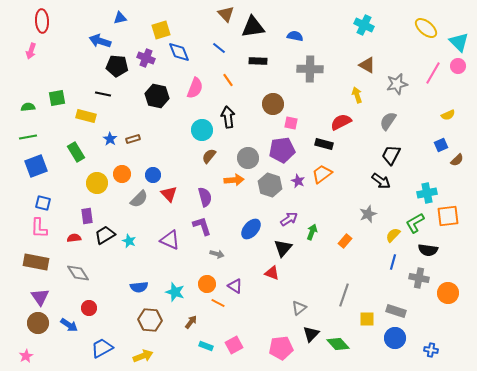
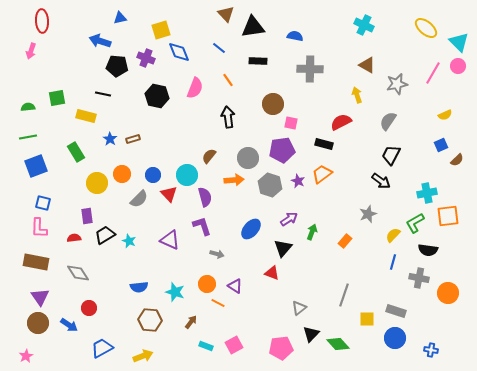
yellow semicircle at (448, 115): moved 3 px left
cyan circle at (202, 130): moved 15 px left, 45 px down
